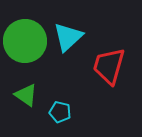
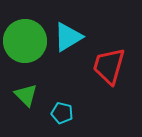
cyan triangle: rotated 12 degrees clockwise
green triangle: rotated 10 degrees clockwise
cyan pentagon: moved 2 px right, 1 px down
